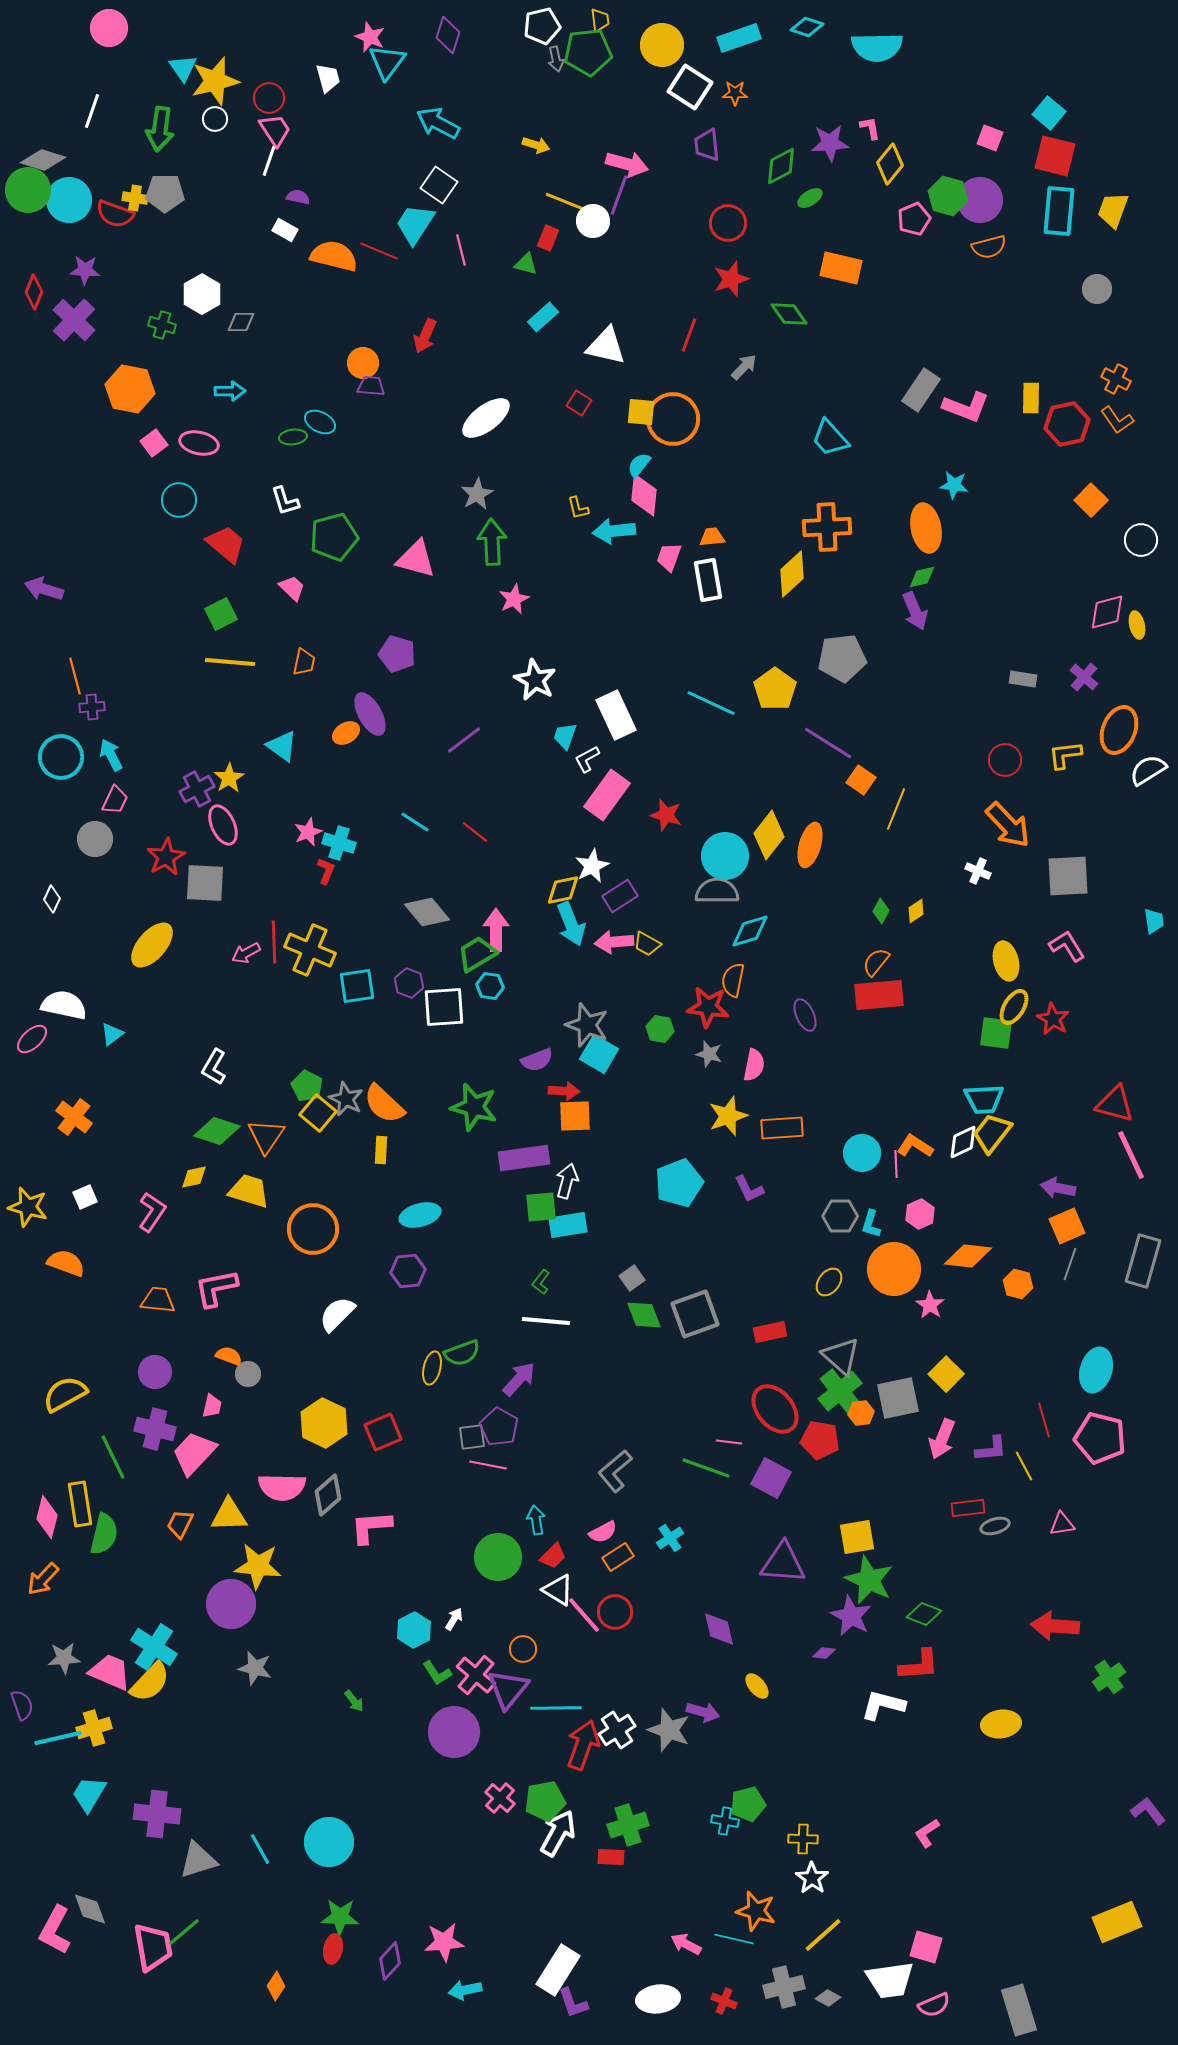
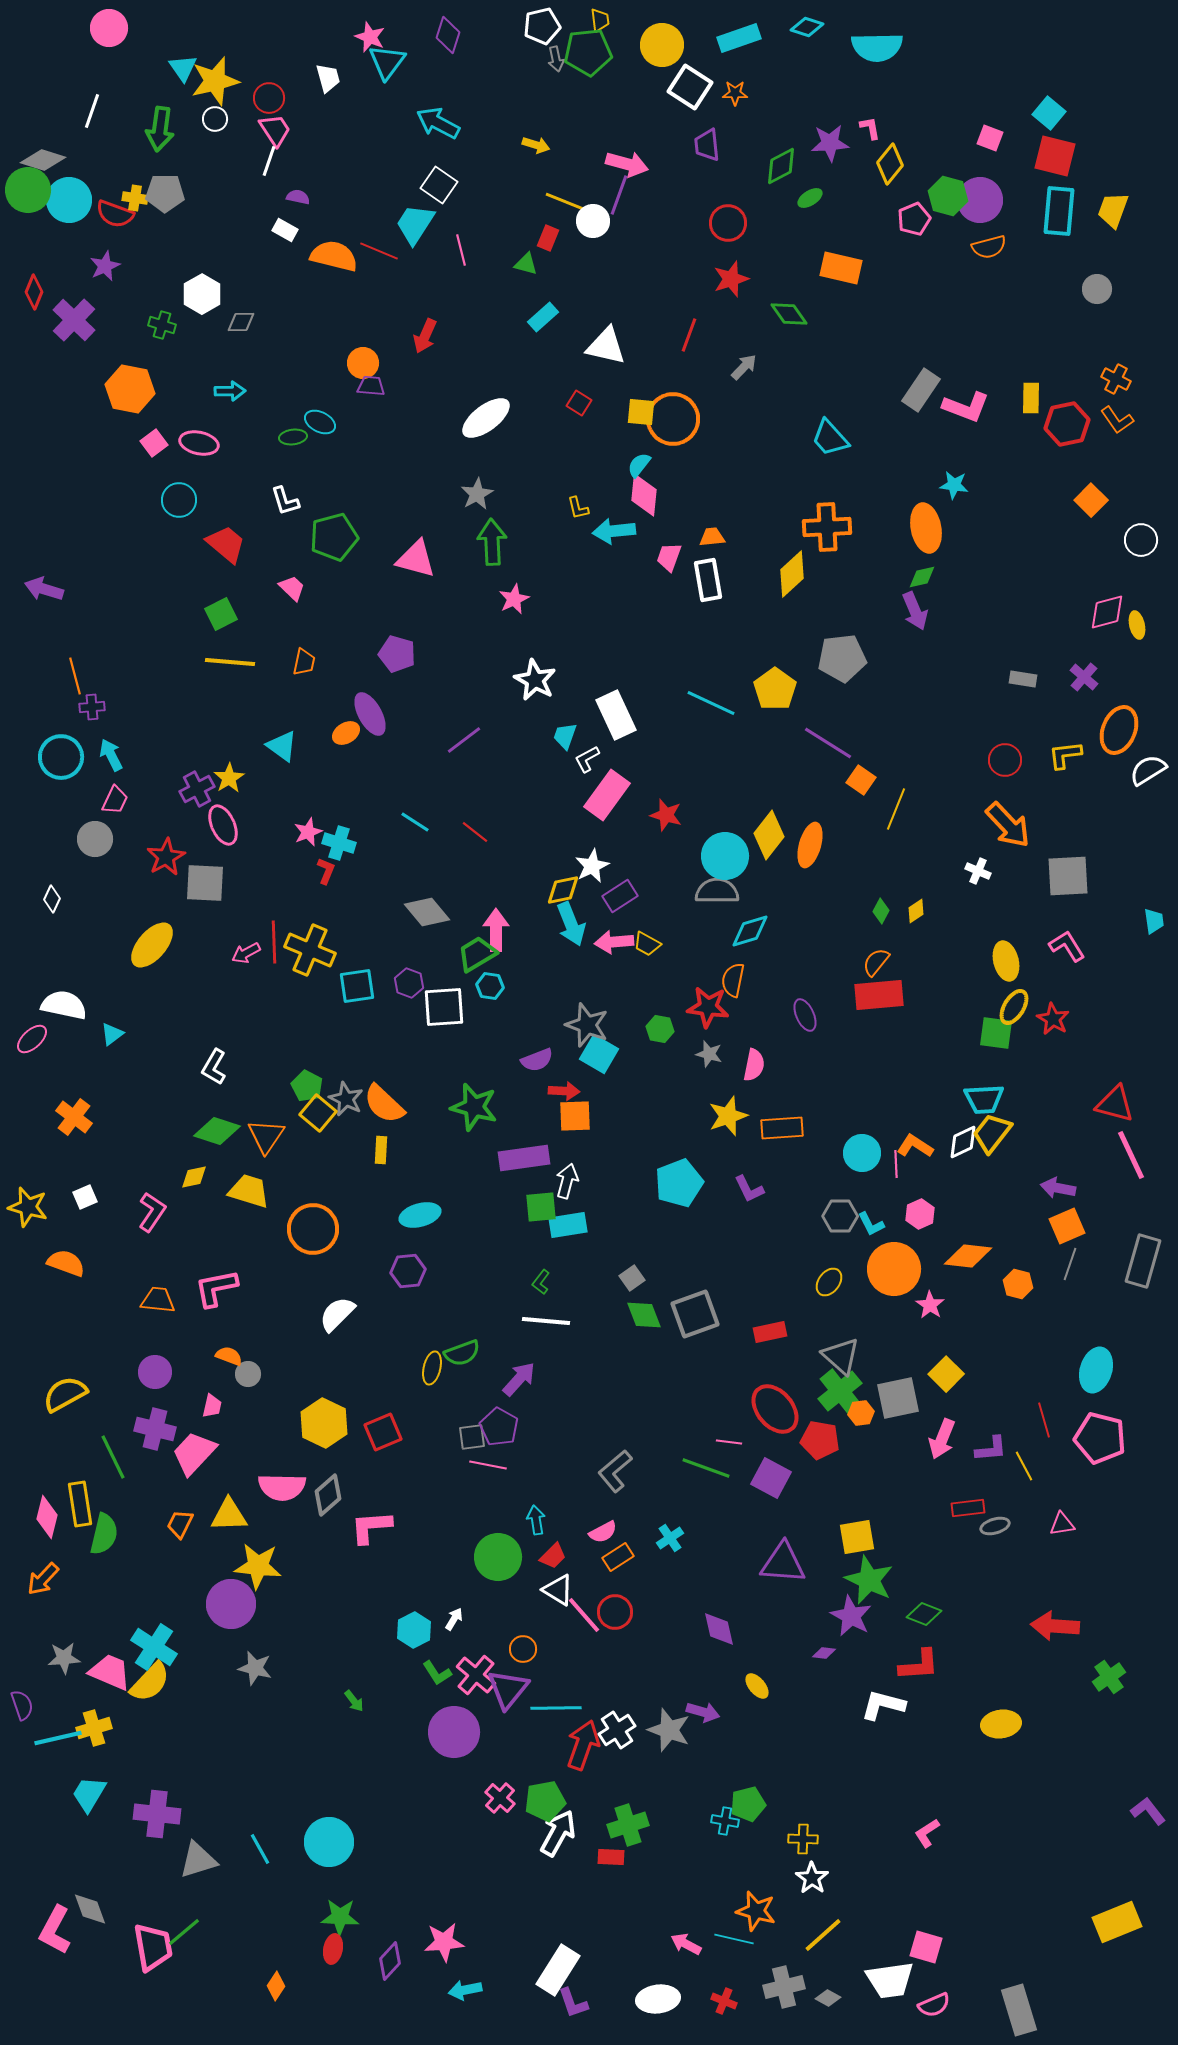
purple star at (85, 270): moved 20 px right, 4 px up; rotated 28 degrees counterclockwise
cyan L-shape at (871, 1224): rotated 44 degrees counterclockwise
